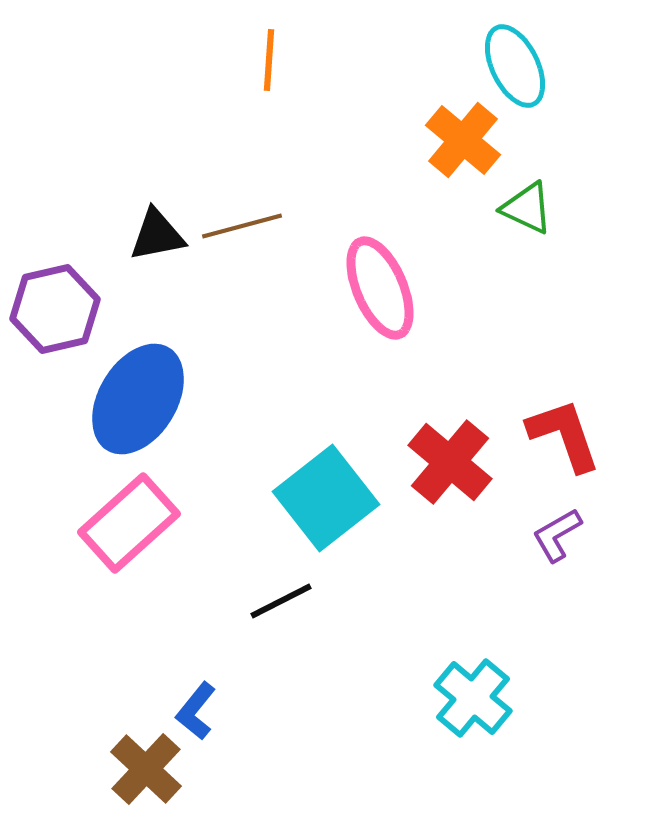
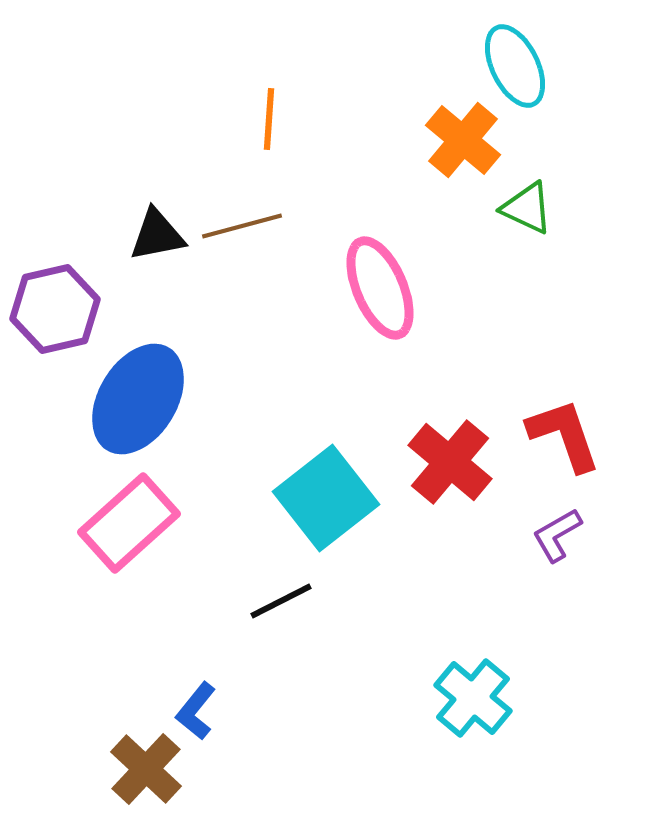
orange line: moved 59 px down
